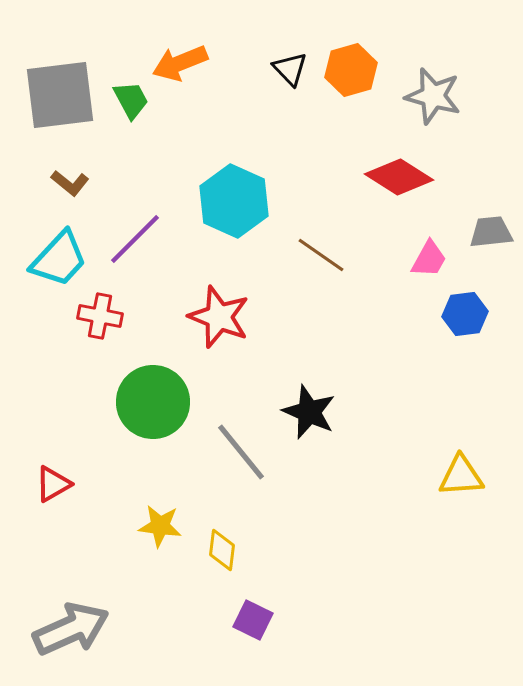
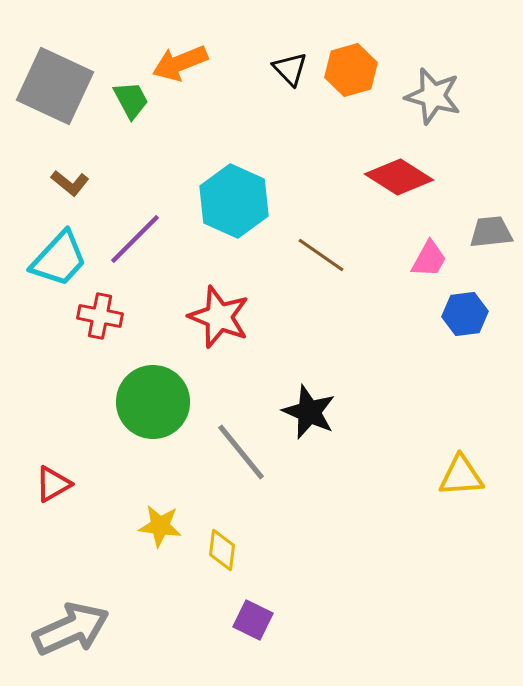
gray square: moved 5 px left, 9 px up; rotated 32 degrees clockwise
